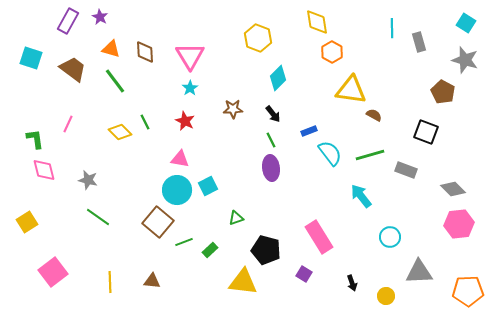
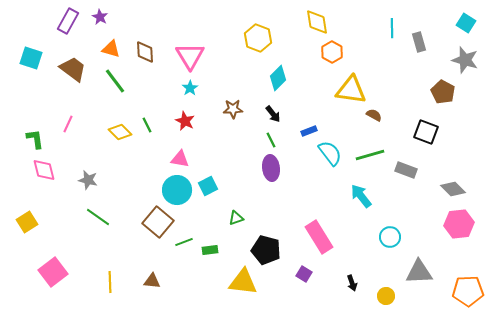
green line at (145, 122): moved 2 px right, 3 px down
green rectangle at (210, 250): rotated 35 degrees clockwise
